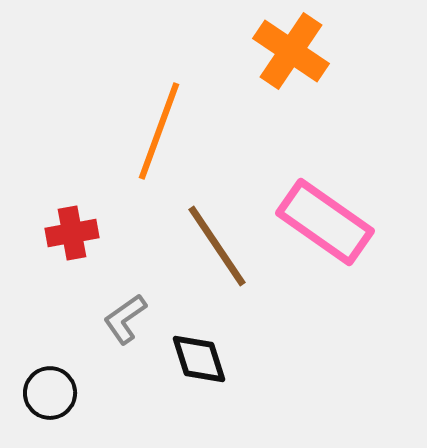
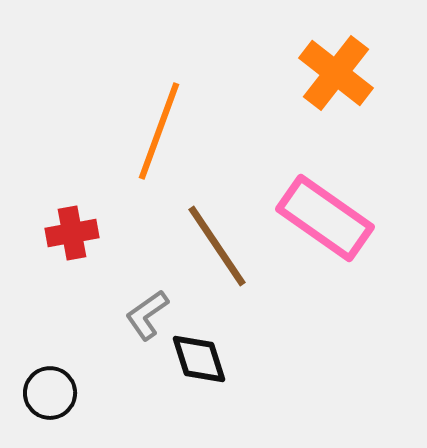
orange cross: moved 45 px right, 22 px down; rotated 4 degrees clockwise
pink rectangle: moved 4 px up
gray L-shape: moved 22 px right, 4 px up
